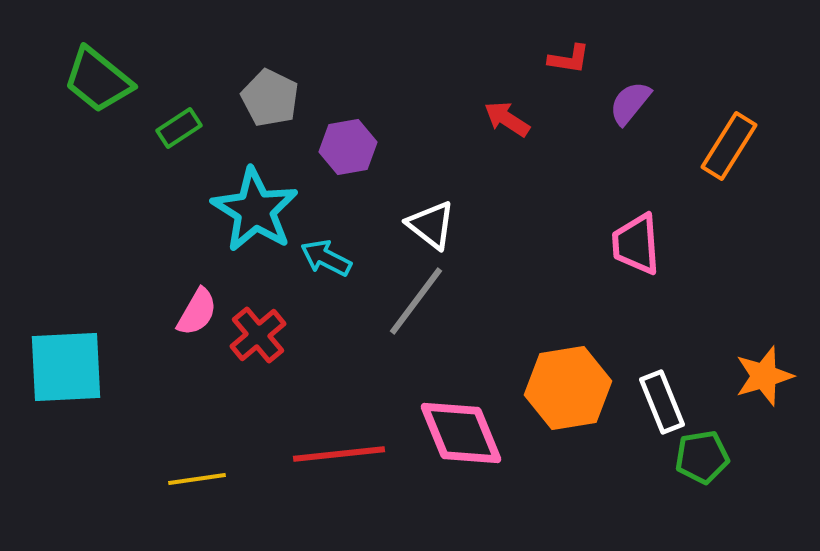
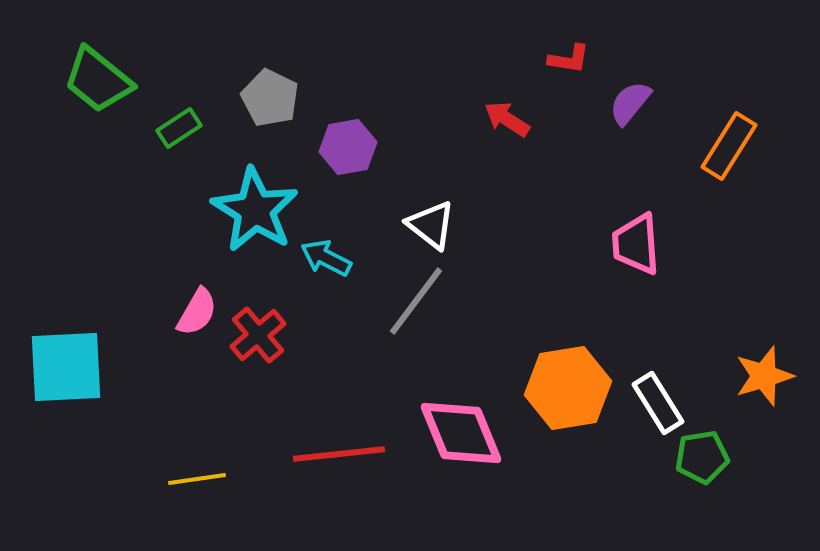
white rectangle: moved 4 px left, 1 px down; rotated 10 degrees counterclockwise
